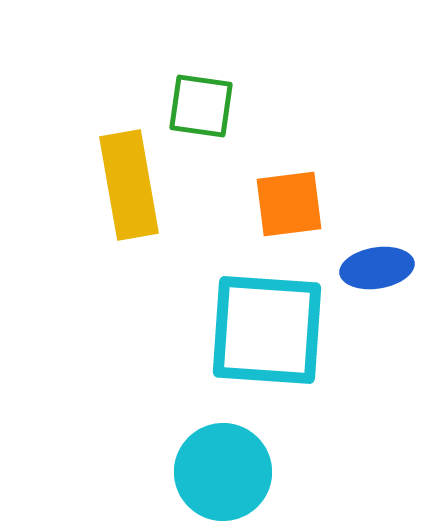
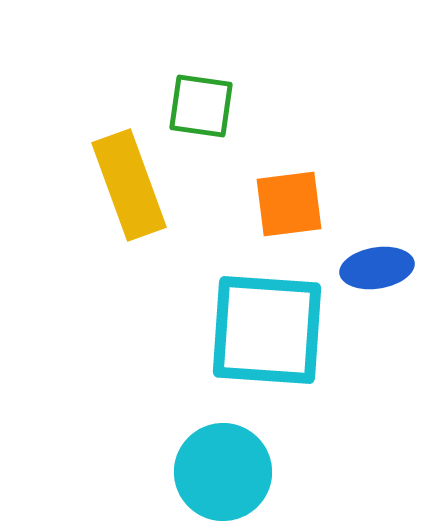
yellow rectangle: rotated 10 degrees counterclockwise
